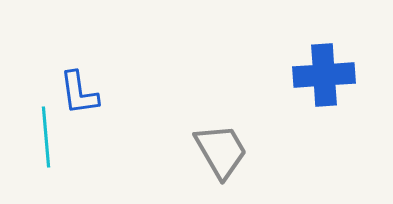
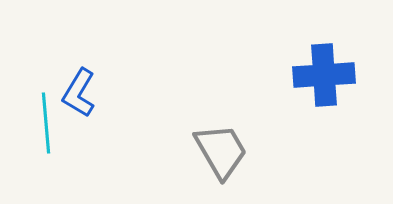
blue L-shape: rotated 39 degrees clockwise
cyan line: moved 14 px up
